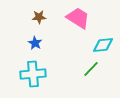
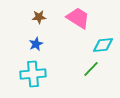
blue star: moved 1 px right, 1 px down; rotated 16 degrees clockwise
